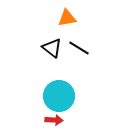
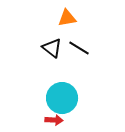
cyan circle: moved 3 px right, 2 px down
